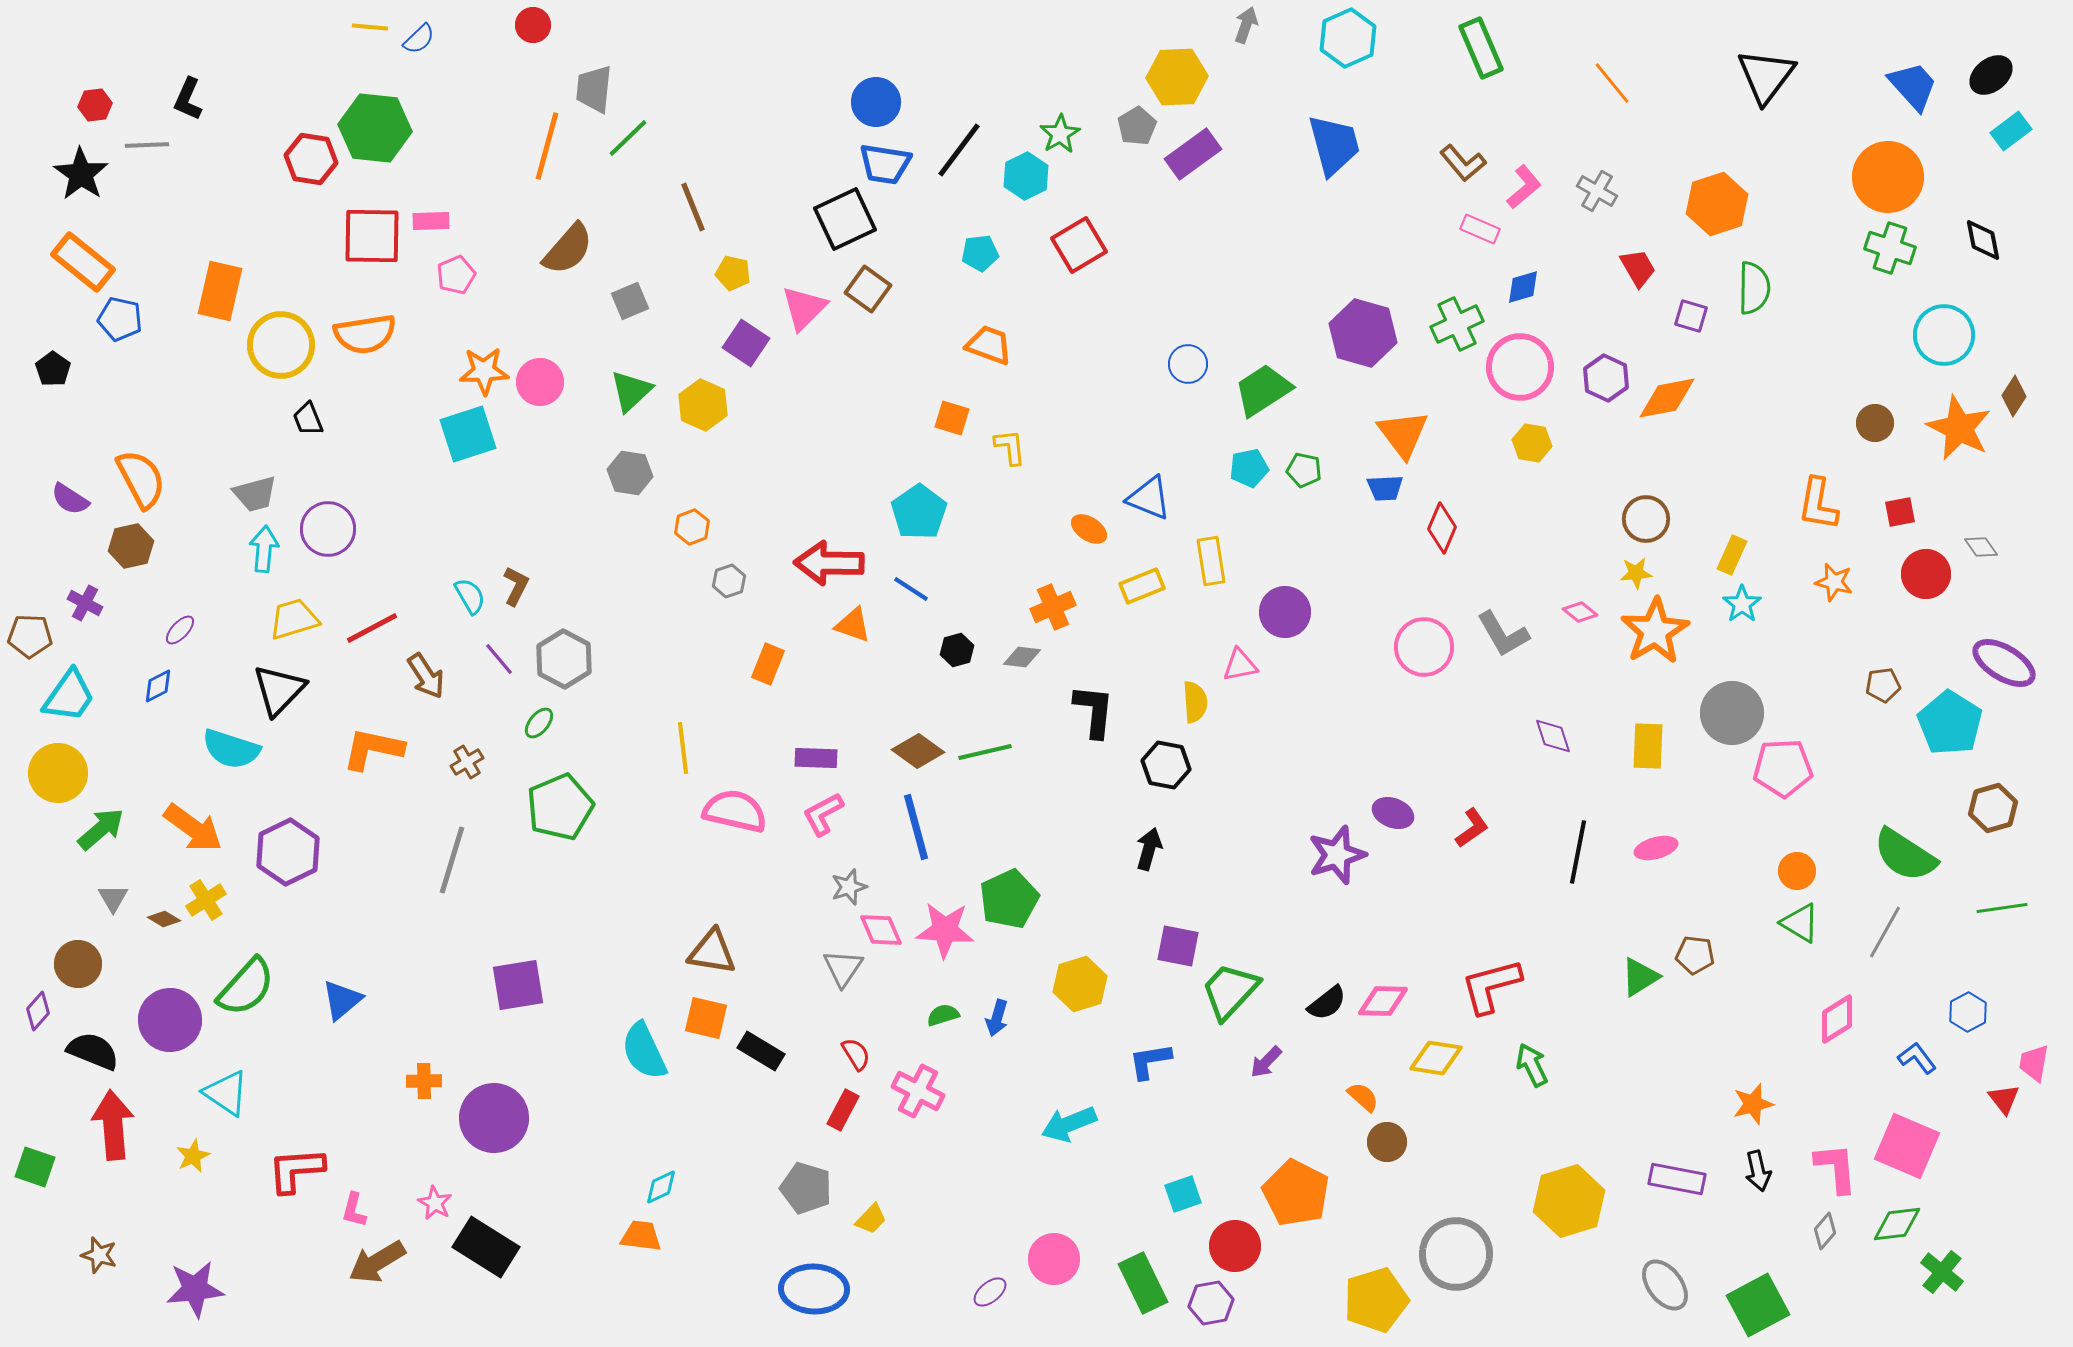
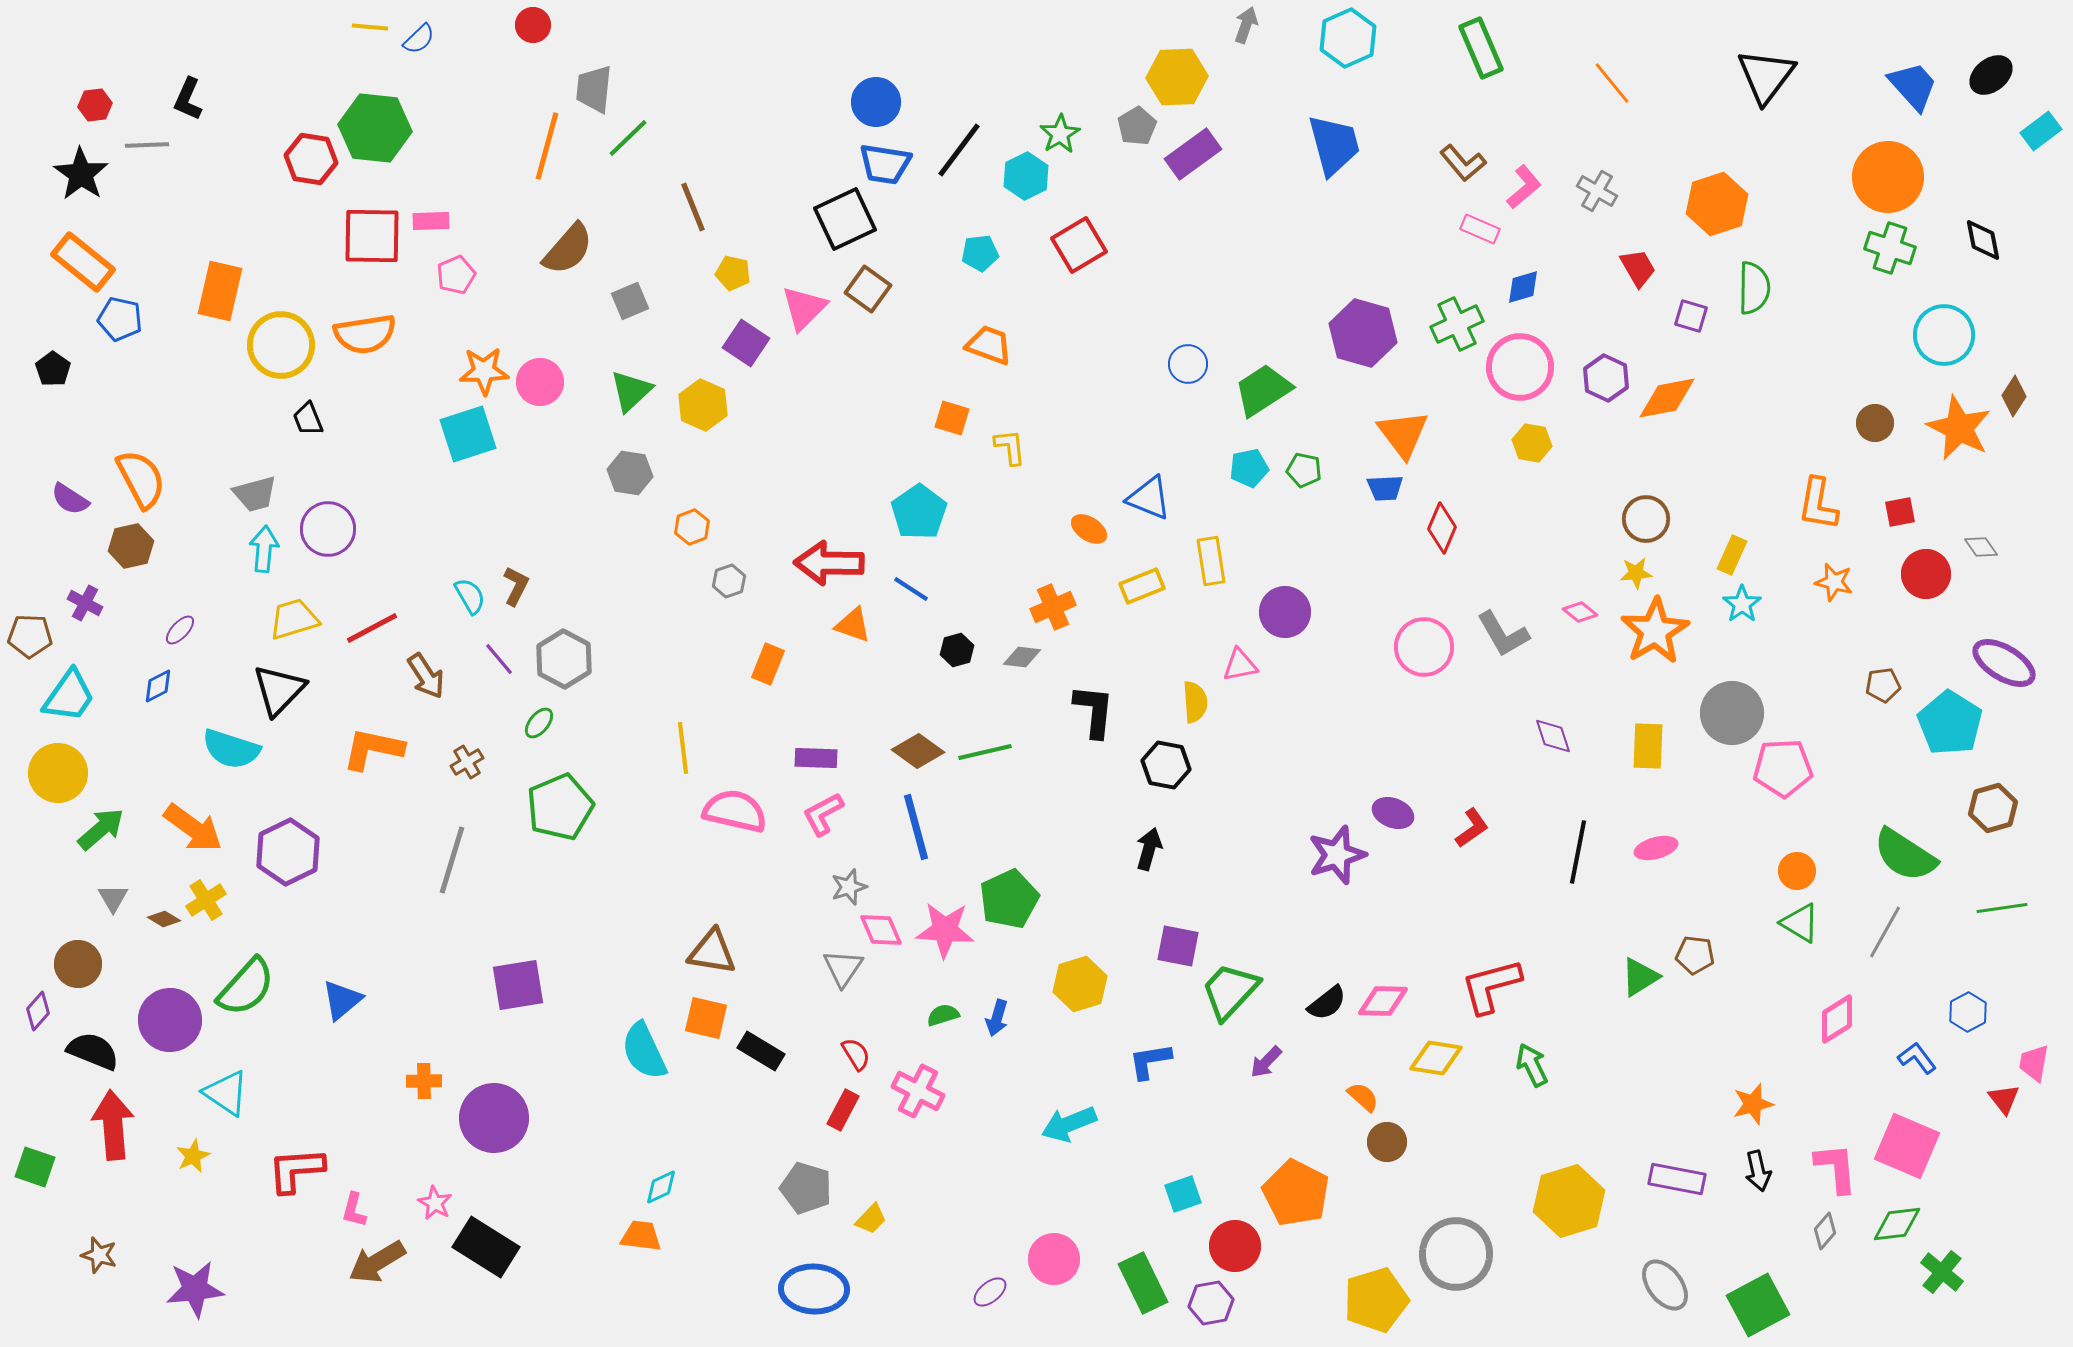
cyan rectangle at (2011, 131): moved 30 px right
